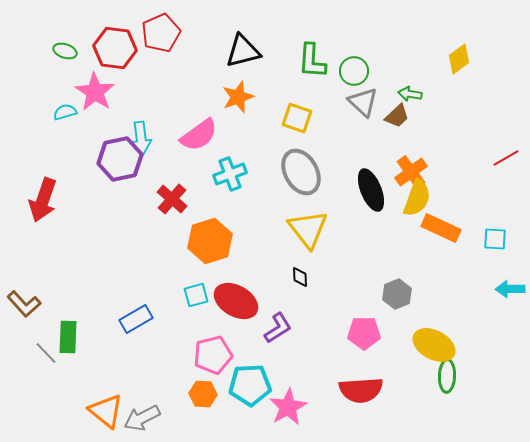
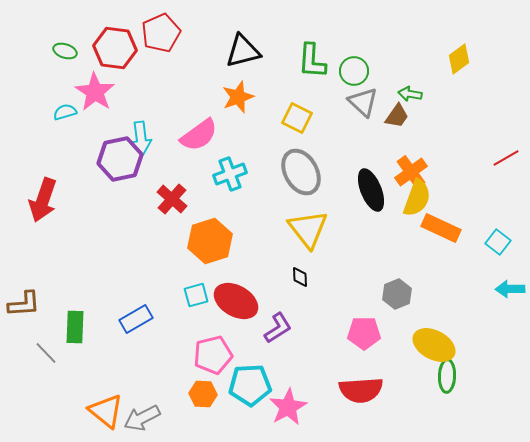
brown trapezoid at (397, 116): rotated 12 degrees counterclockwise
yellow square at (297, 118): rotated 8 degrees clockwise
cyan square at (495, 239): moved 3 px right, 3 px down; rotated 35 degrees clockwise
brown L-shape at (24, 304): rotated 52 degrees counterclockwise
green rectangle at (68, 337): moved 7 px right, 10 px up
